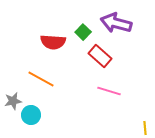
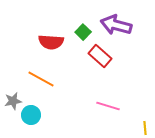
purple arrow: moved 2 px down
red semicircle: moved 2 px left
pink line: moved 1 px left, 15 px down
